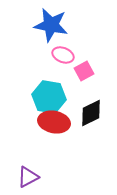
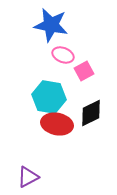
red ellipse: moved 3 px right, 2 px down
